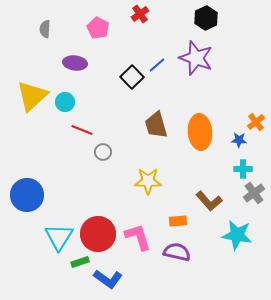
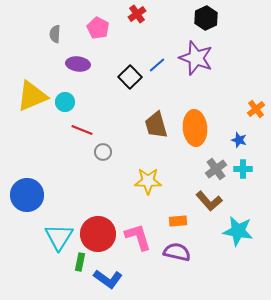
red cross: moved 3 px left
gray semicircle: moved 10 px right, 5 px down
purple ellipse: moved 3 px right, 1 px down
black square: moved 2 px left
yellow triangle: rotated 20 degrees clockwise
orange cross: moved 13 px up
orange ellipse: moved 5 px left, 4 px up
blue star: rotated 14 degrees clockwise
gray cross: moved 38 px left, 24 px up
cyan star: moved 1 px right, 4 px up
green rectangle: rotated 60 degrees counterclockwise
